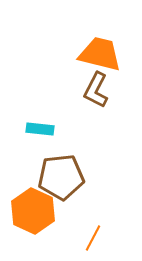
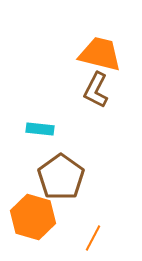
brown pentagon: rotated 30 degrees counterclockwise
orange hexagon: moved 6 px down; rotated 9 degrees counterclockwise
